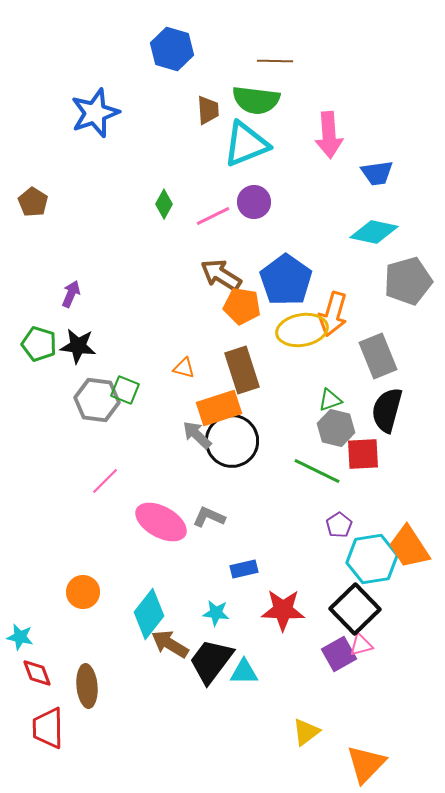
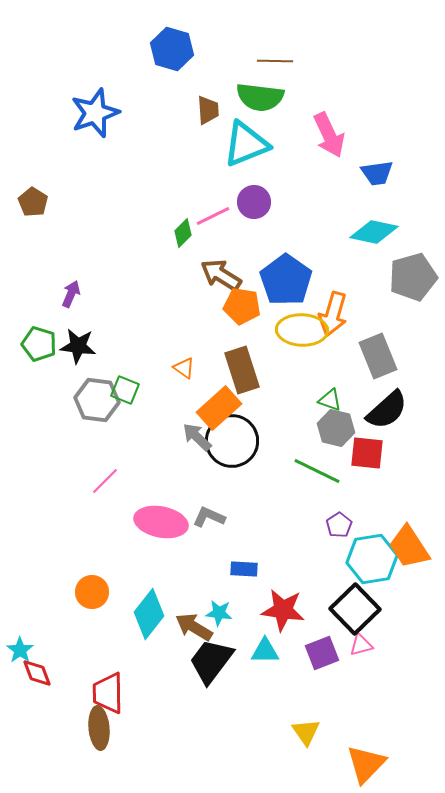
green semicircle at (256, 100): moved 4 px right, 3 px up
pink arrow at (329, 135): rotated 21 degrees counterclockwise
green diamond at (164, 204): moved 19 px right, 29 px down; rotated 16 degrees clockwise
gray pentagon at (408, 281): moved 5 px right, 4 px up
yellow ellipse at (302, 330): rotated 12 degrees clockwise
orange triangle at (184, 368): rotated 20 degrees clockwise
green triangle at (330, 400): rotated 40 degrees clockwise
orange rectangle at (219, 408): rotated 24 degrees counterclockwise
black semicircle at (387, 410): rotated 147 degrees counterclockwise
gray arrow at (197, 435): moved 2 px down
red square at (363, 454): moved 4 px right, 1 px up; rotated 9 degrees clockwise
pink ellipse at (161, 522): rotated 18 degrees counterclockwise
blue rectangle at (244, 569): rotated 16 degrees clockwise
orange circle at (83, 592): moved 9 px right
red star at (283, 610): rotated 6 degrees clockwise
cyan star at (216, 613): moved 3 px right
cyan star at (20, 637): moved 13 px down; rotated 24 degrees clockwise
brown arrow at (170, 644): moved 24 px right, 17 px up
purple square at (339, 654): moved 17 px left, 1 px up; rotated 8 degrees clockwise
cyan triangle at (244, 672): moved 21 px right, 21 px up
brown ellipse at (87, 686): moved 12 px right, 42 px down
red trapezoid at (48, 728): moved 60 px right, 35 px up
yellow triangle at (306, 732): rotated 28 degrees counterclockwise
